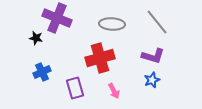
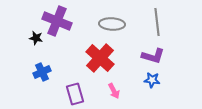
purple cross: moved 3 px down
gray line: rotated 32 degrees clockwise
red cross: rotated 32 degrees counterclockwise
blue star: rotated 28 degrees clockwise
purple rectangle: moved 6 px down
